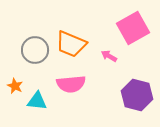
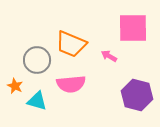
pink square: rotated 28 degrees clockwise
gray circle: moved 2 px right, 10 px down
cyan triangle: rotated 10 degrees clockwise
